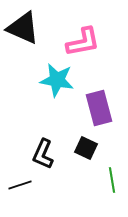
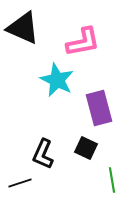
cyan star: rotated 16 degrees clockwise
black line: moved 2 px up
